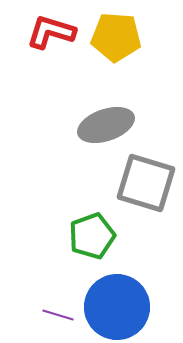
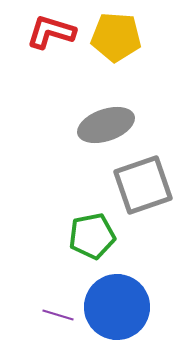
gray square: moved 3 px left, 2 px down; rotated 36 degrees counterclockwise
green pentagon: rotated 9 degrees clockwise
